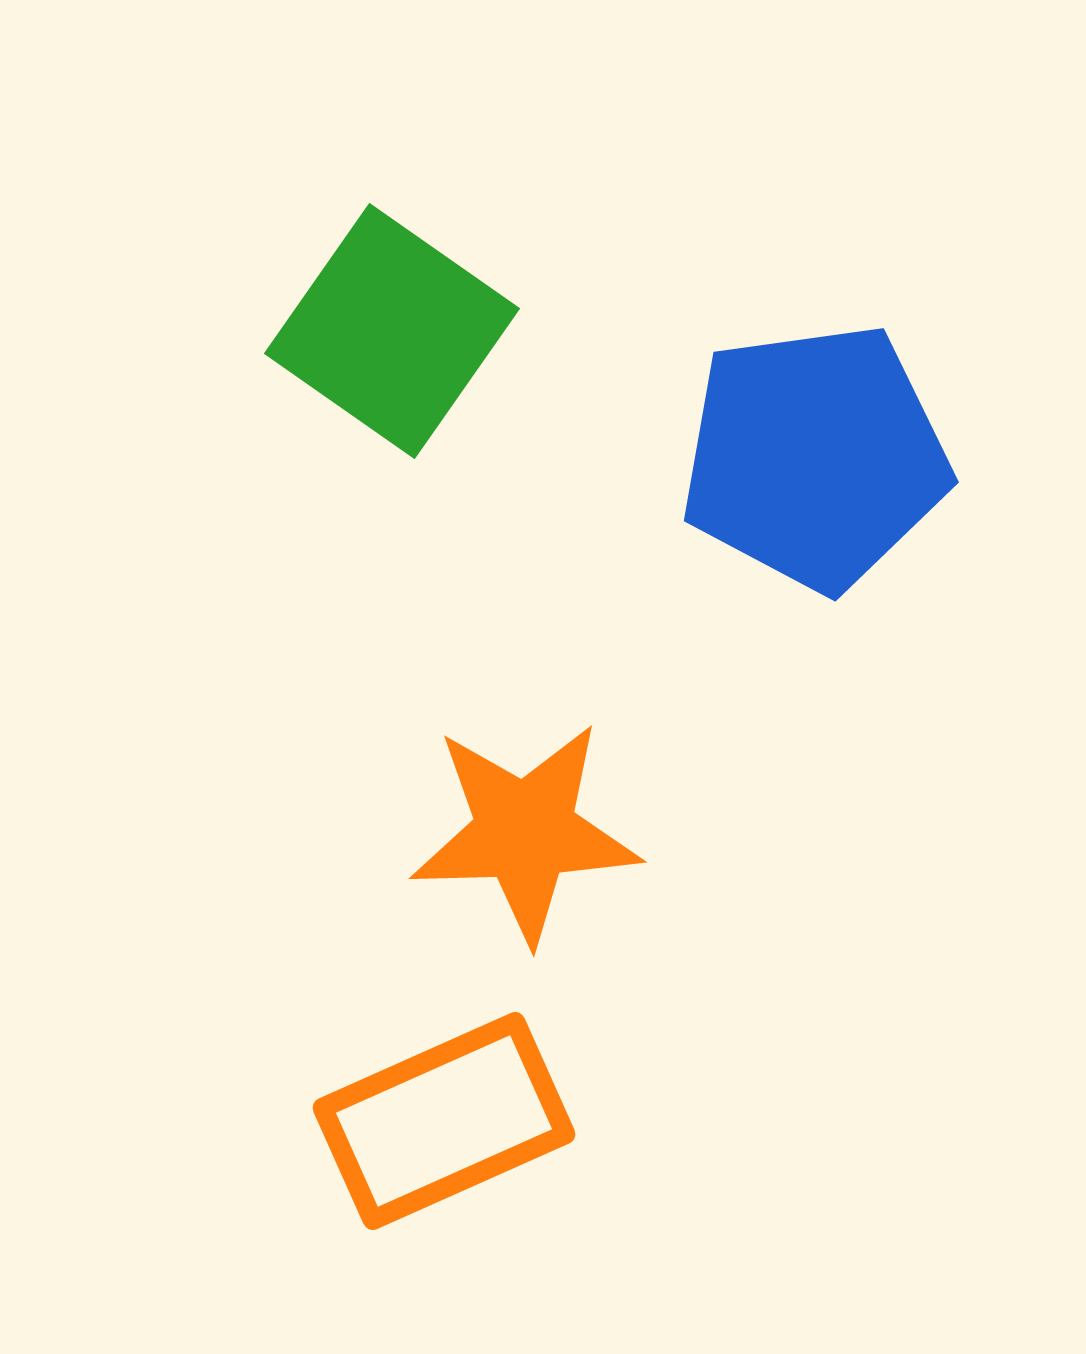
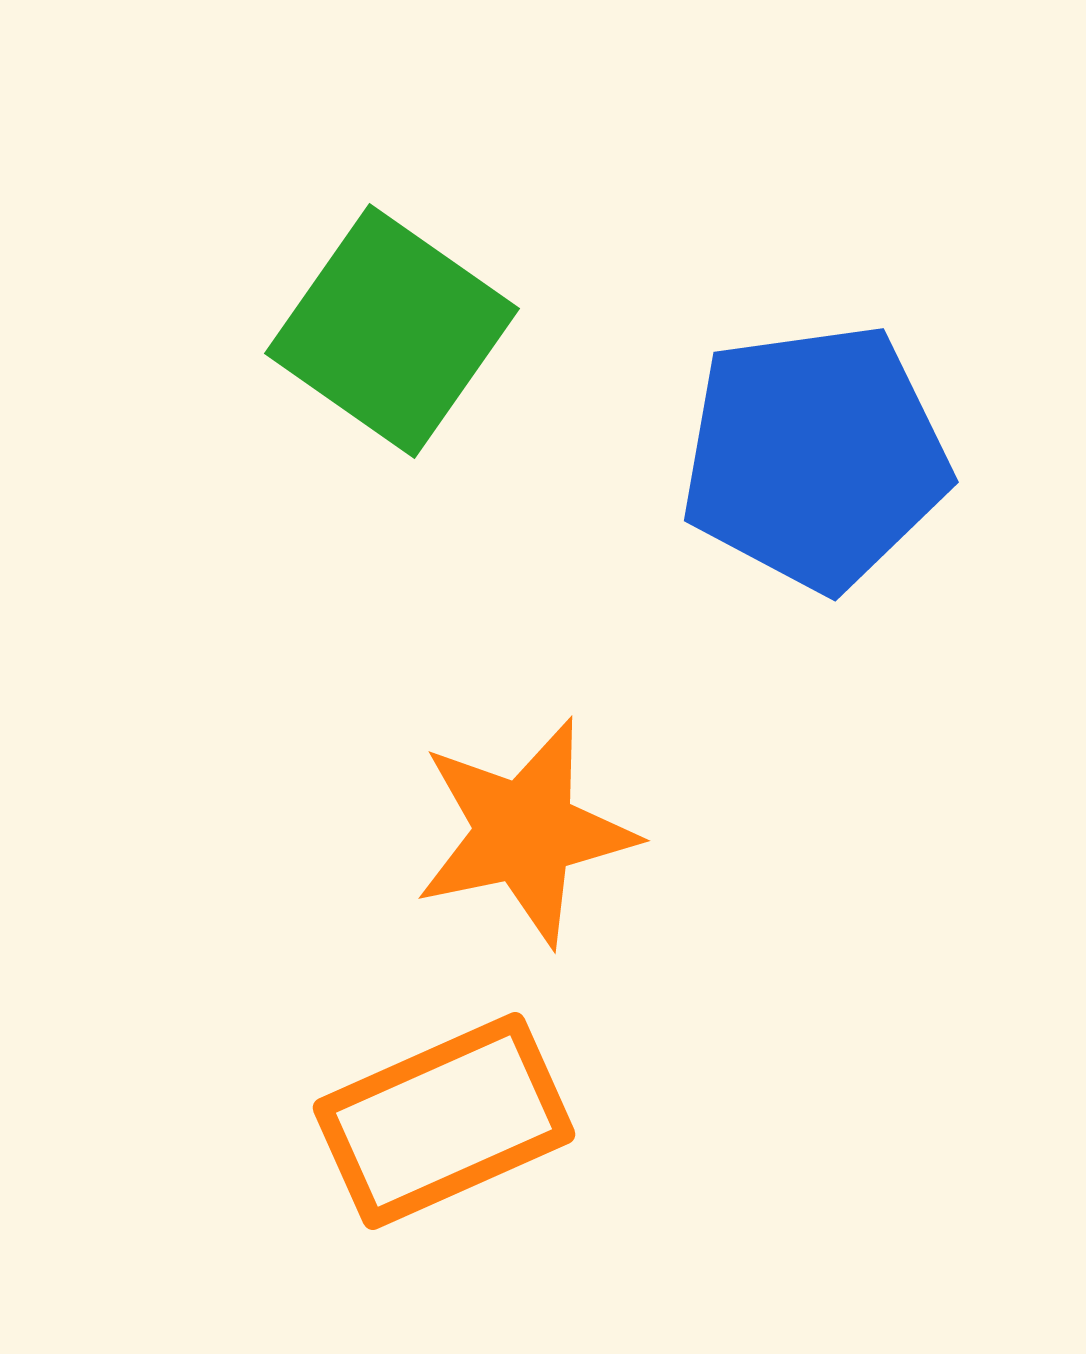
orange star: rotated 10 degrees counterclockwise
